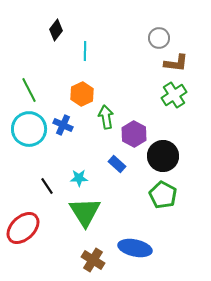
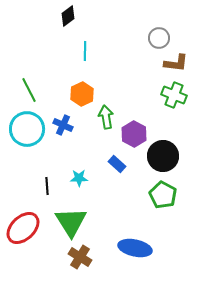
black diamond: moved 12 px right, 14 px up; rotated 15 degrees clockwise
green cross: rotated 35 degrees counterclockwise
cyan circle: moved 2 px left
black line: rotated 30 degrees clockwise
green triangle: moved 14 px left, 10 px down
brown cross: moved 13 px left, 3 px up
